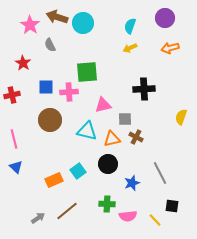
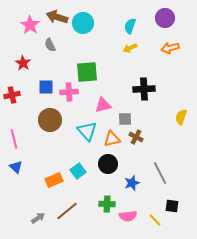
cyan triangle: rotated 35 degrees clockwise
